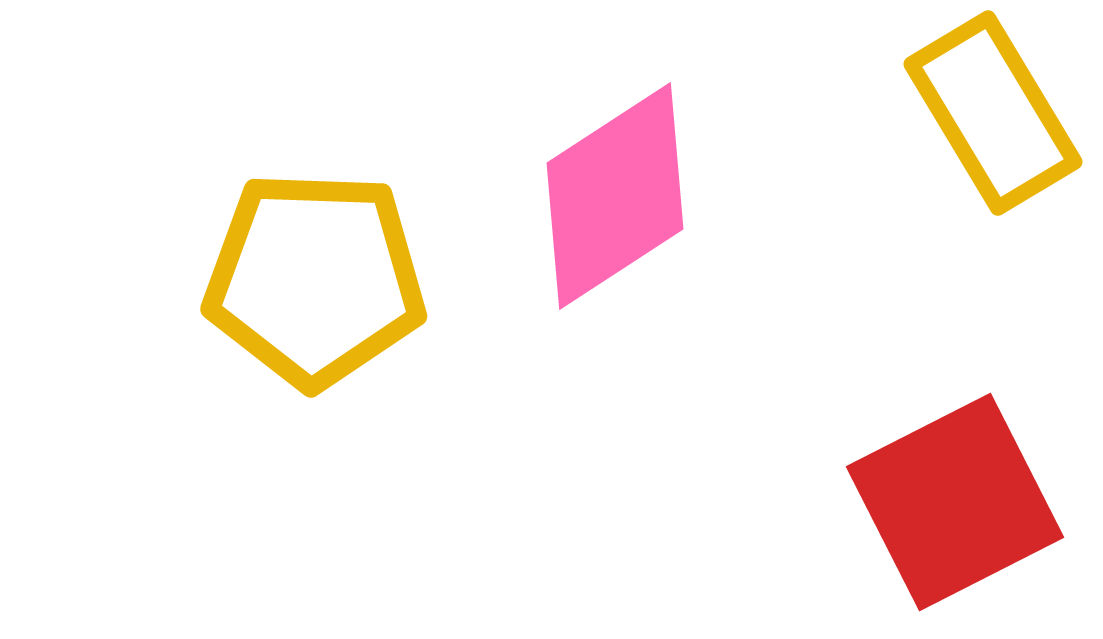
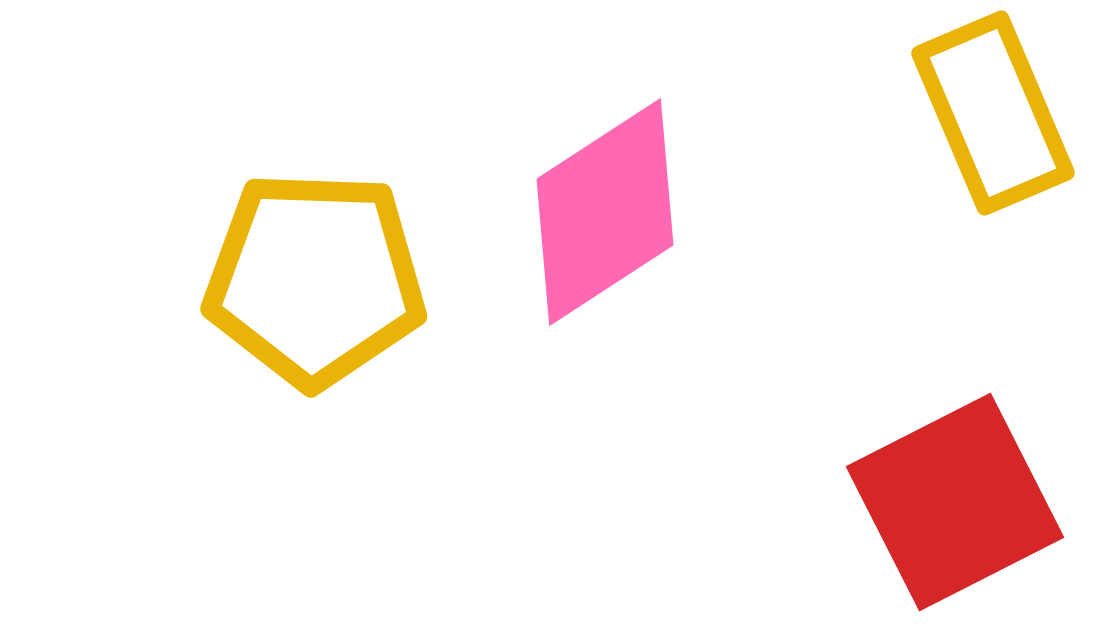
yellow rectangle: rotated 8 degrees clockwise
pink diamond: moved 10 px left, 16 px down
